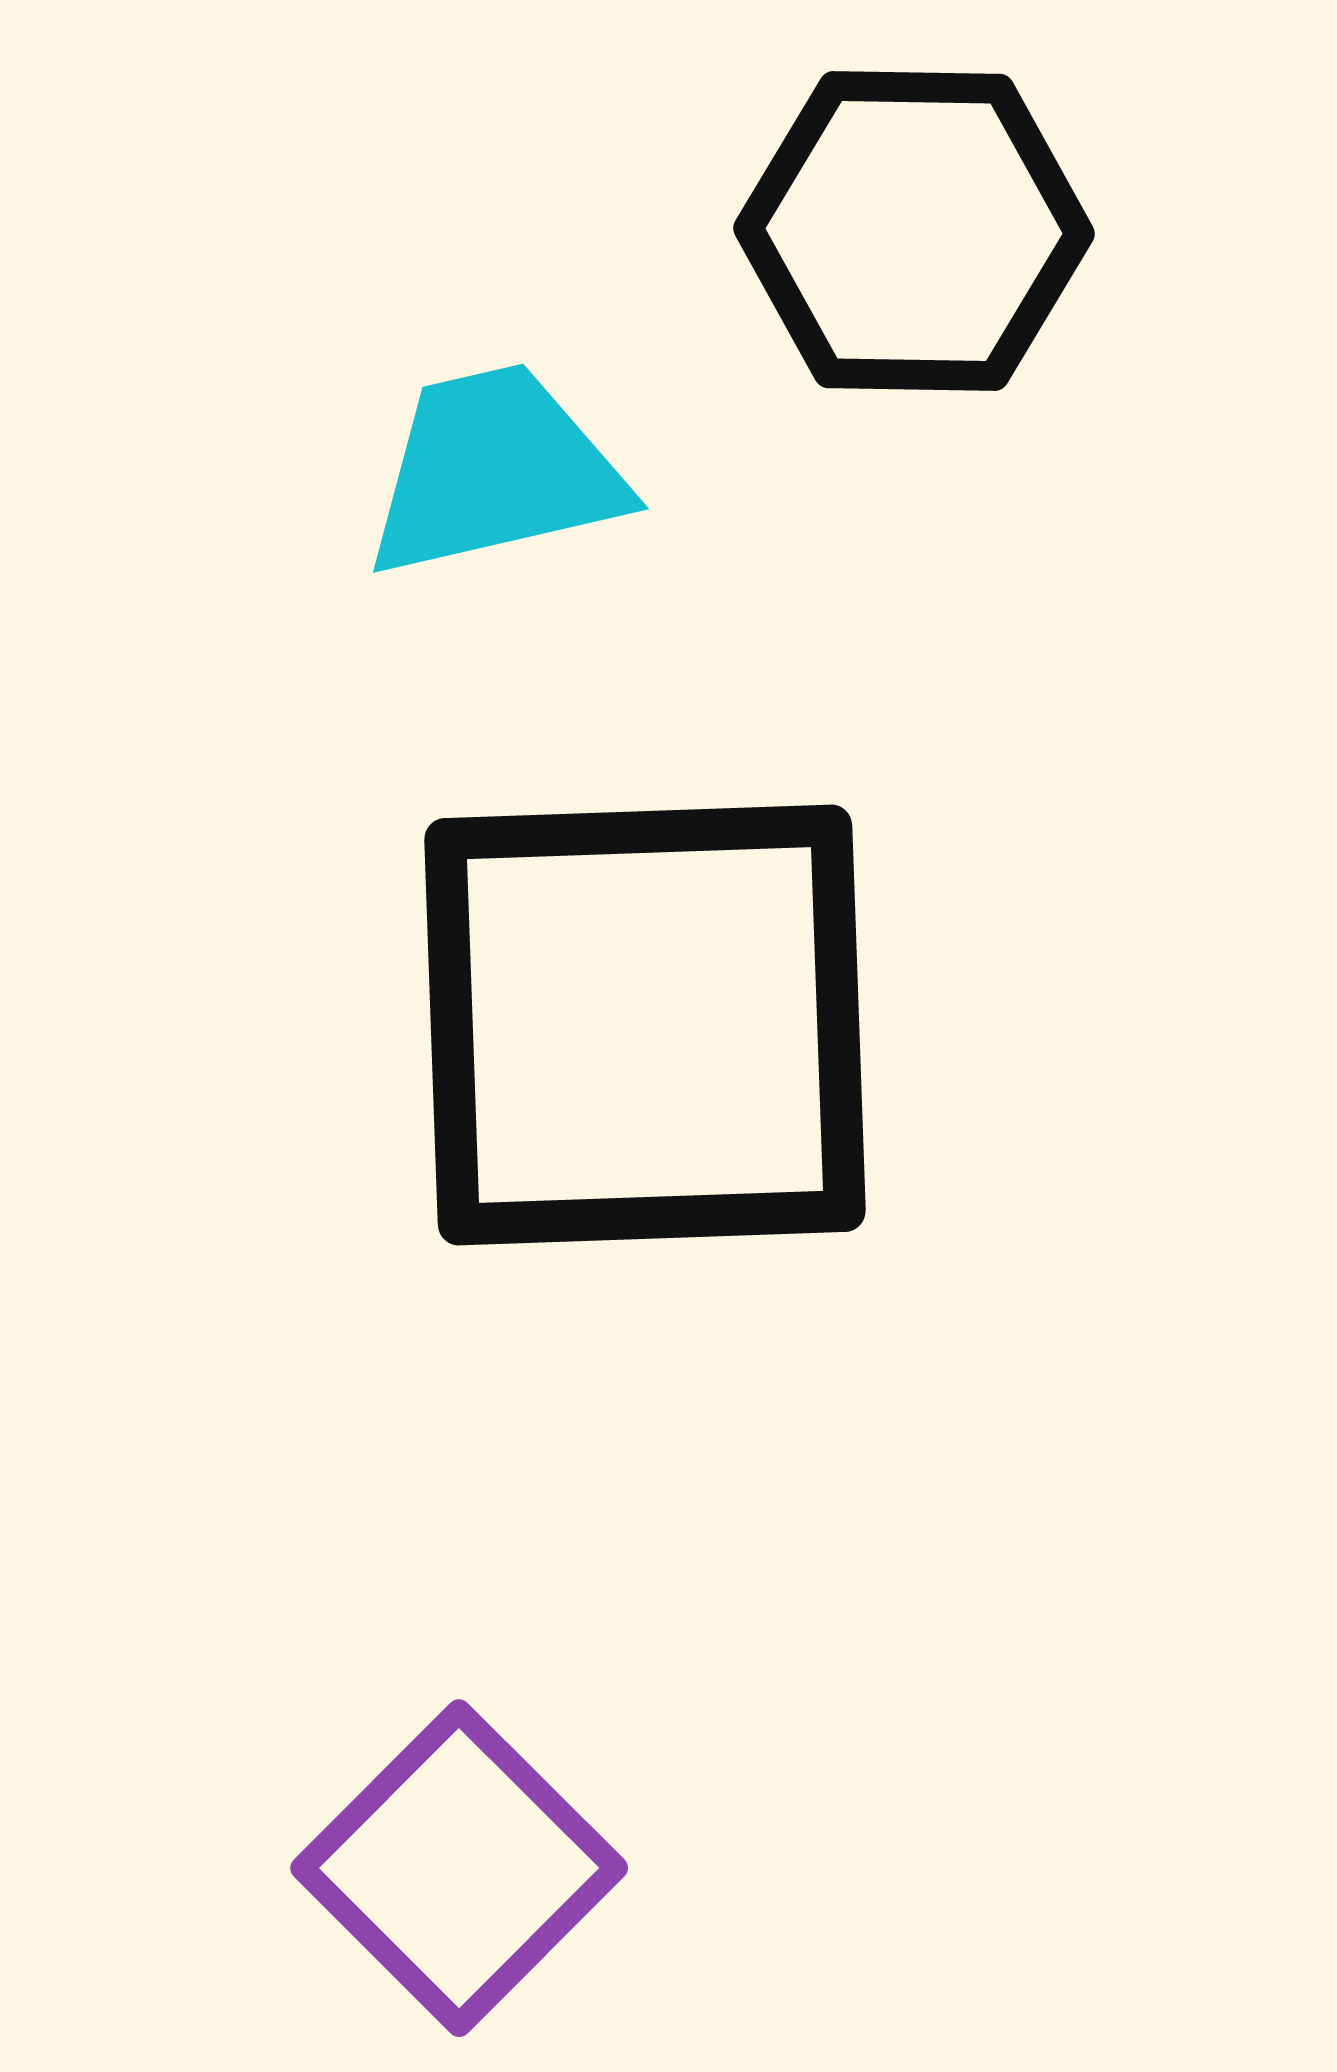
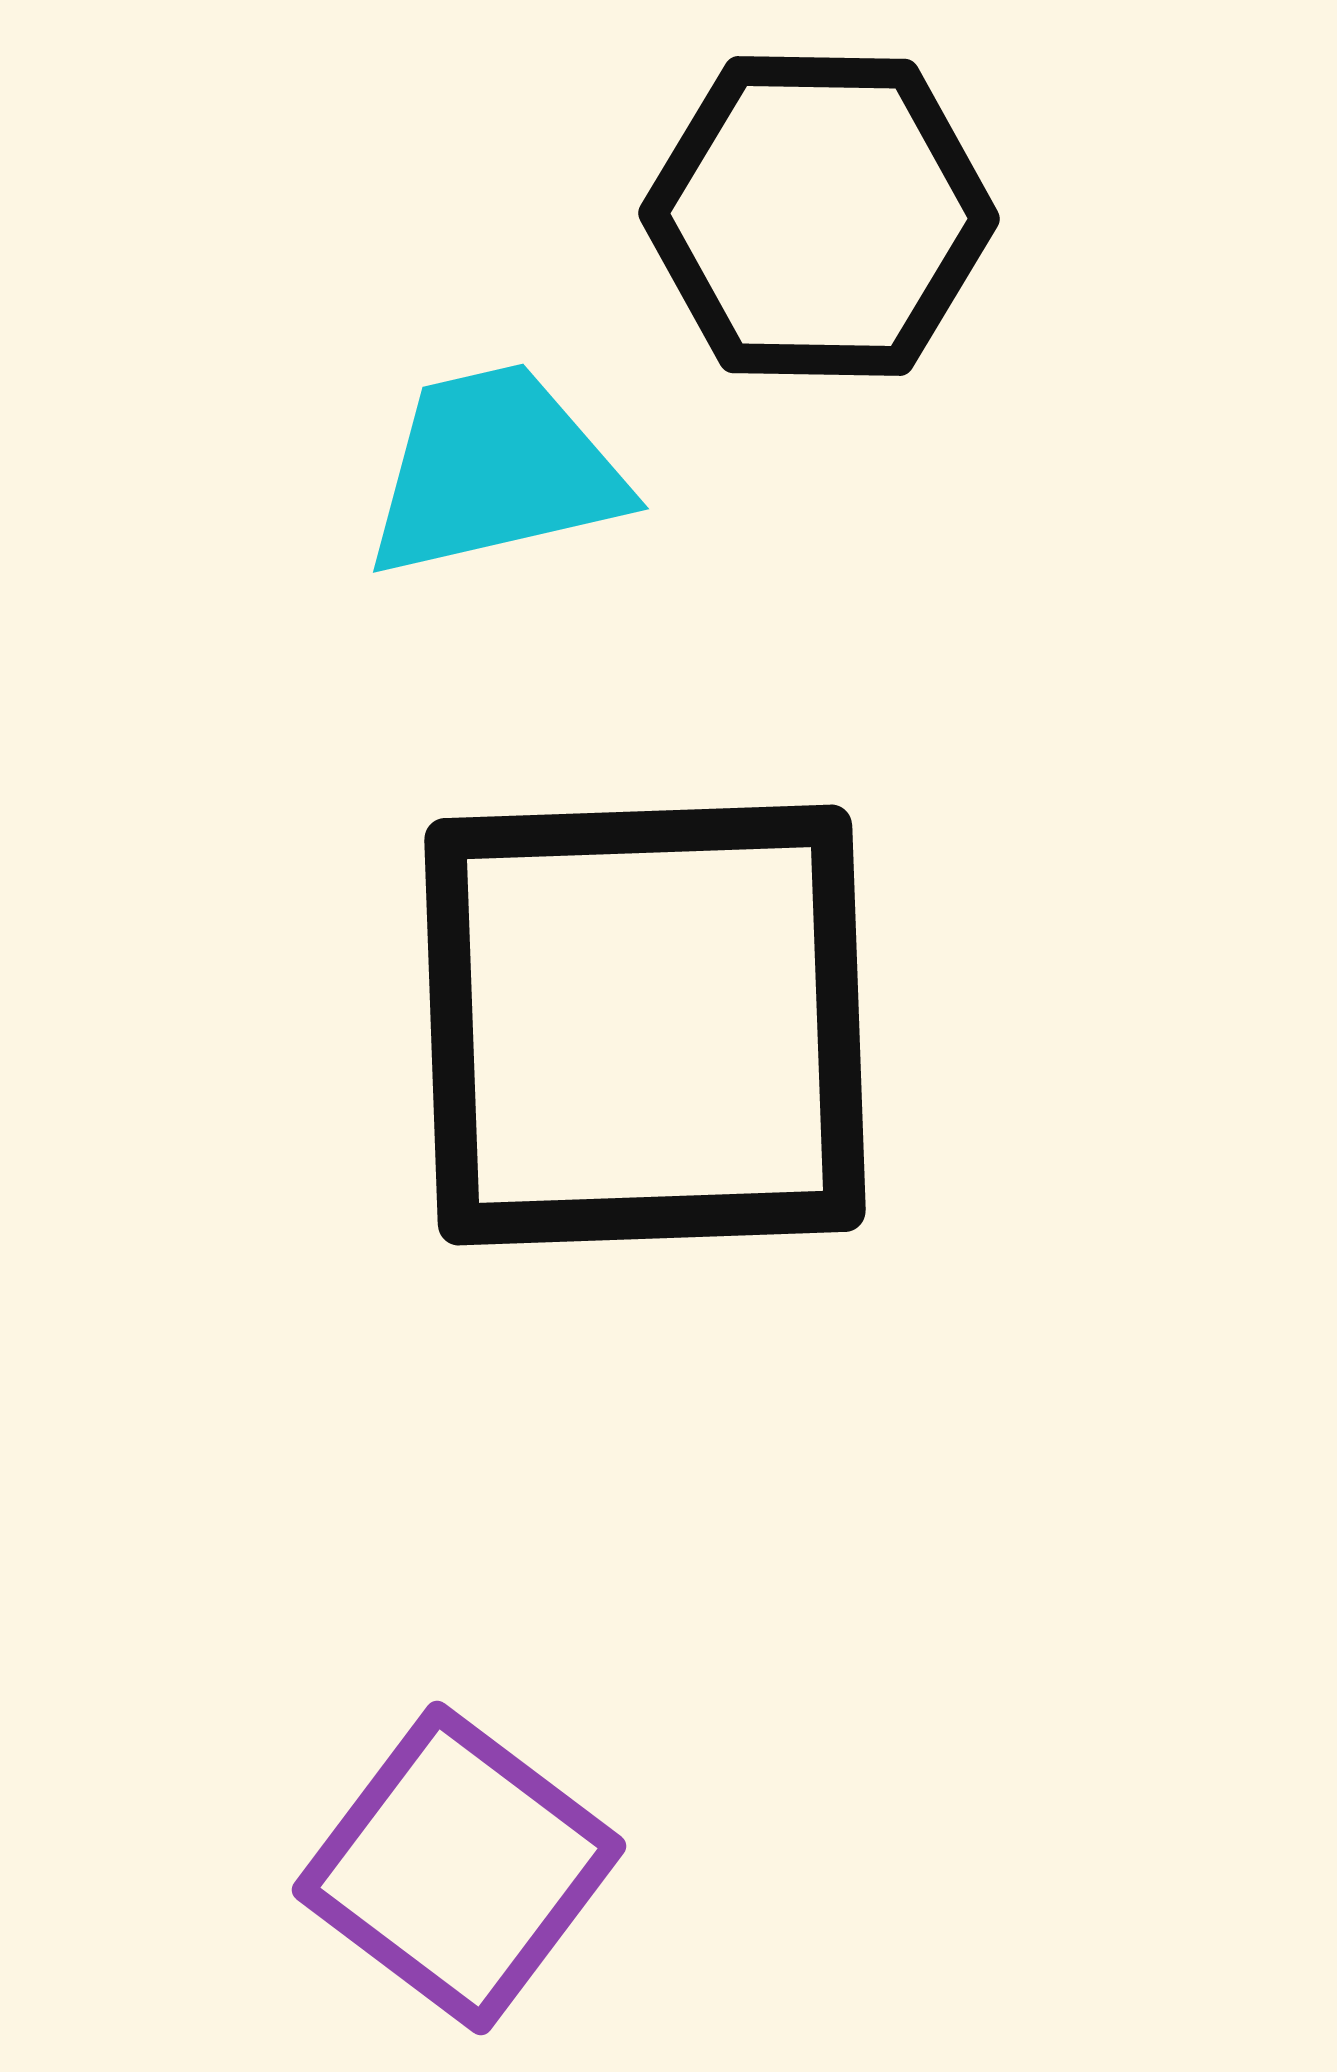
black hexagon: moved 95 px left, 15 px up
purple square: rotated 8 degrees counterclockwise
